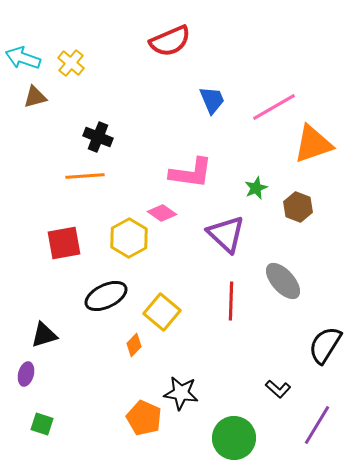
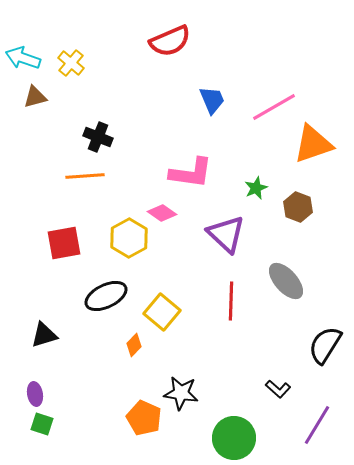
gray ellipse: moved 3 px right
purple ellipse: moved 9 px right, 20 px down; rotated 25 degrees counterclockwise
